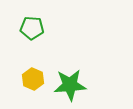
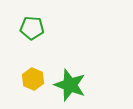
green star: rotated 24 degrees clockwise
